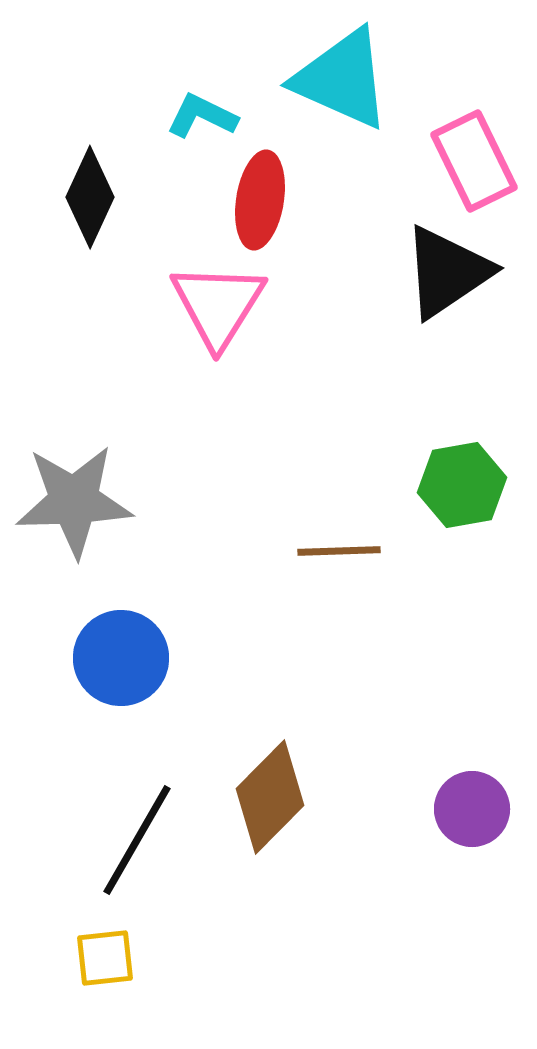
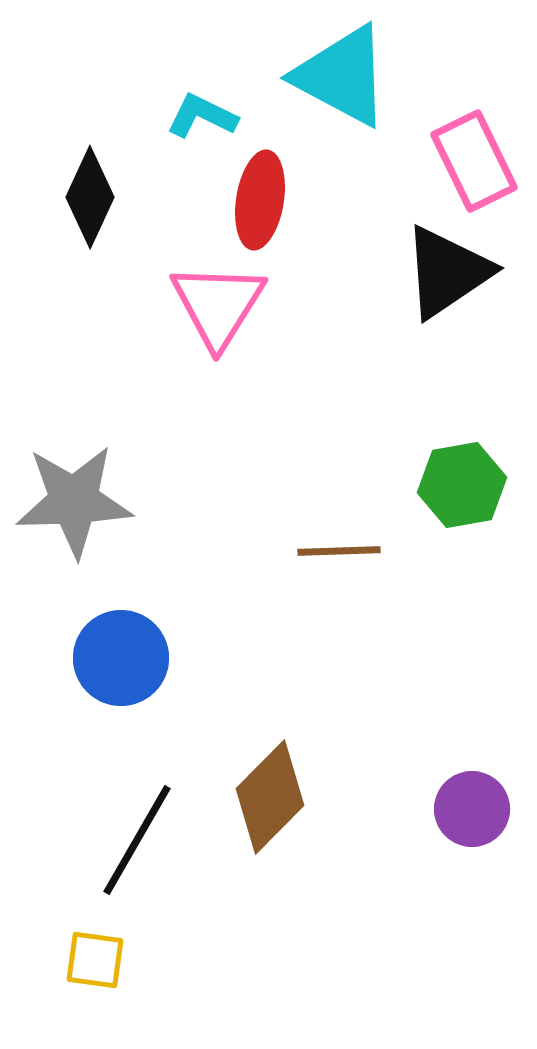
cyan triangle: moved 3 px up; rotated 4 degrees clockwise
yellow square: moved 10 px left, 2 px down; rotated 14 degrees clockwise
